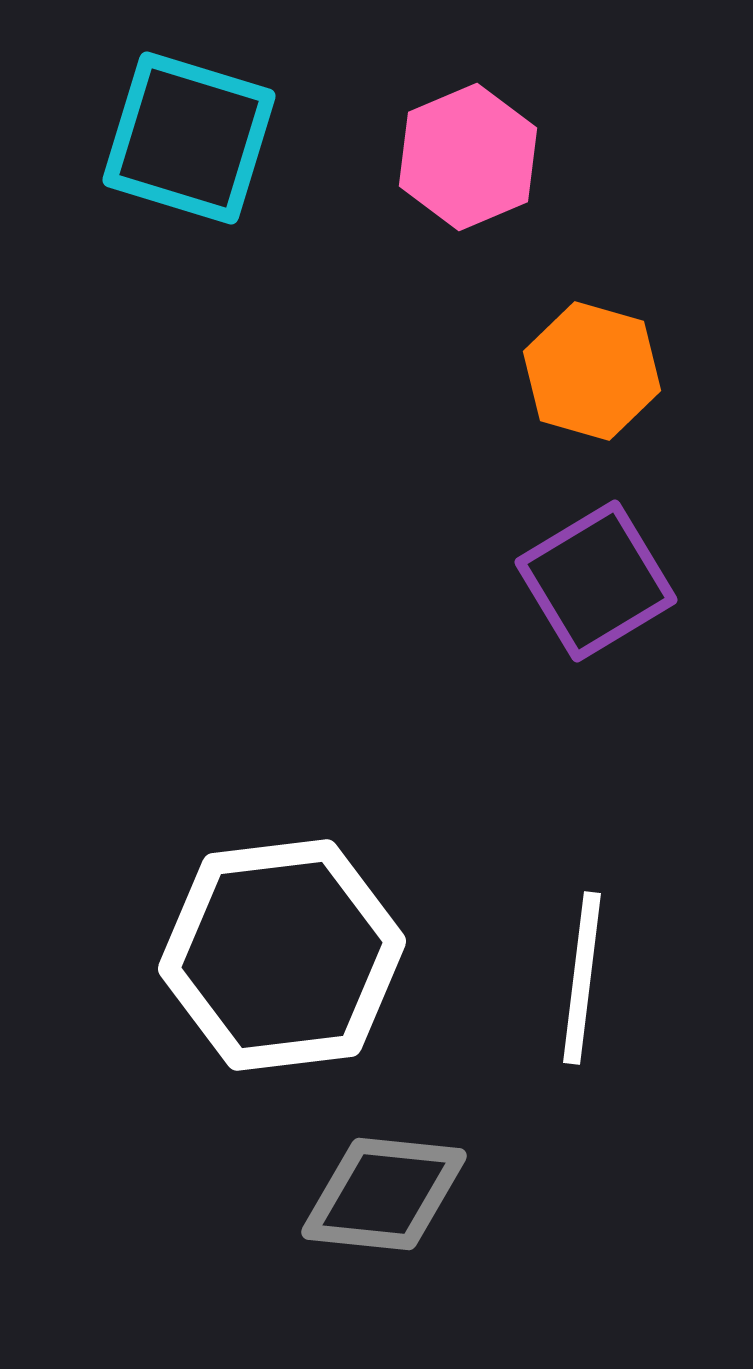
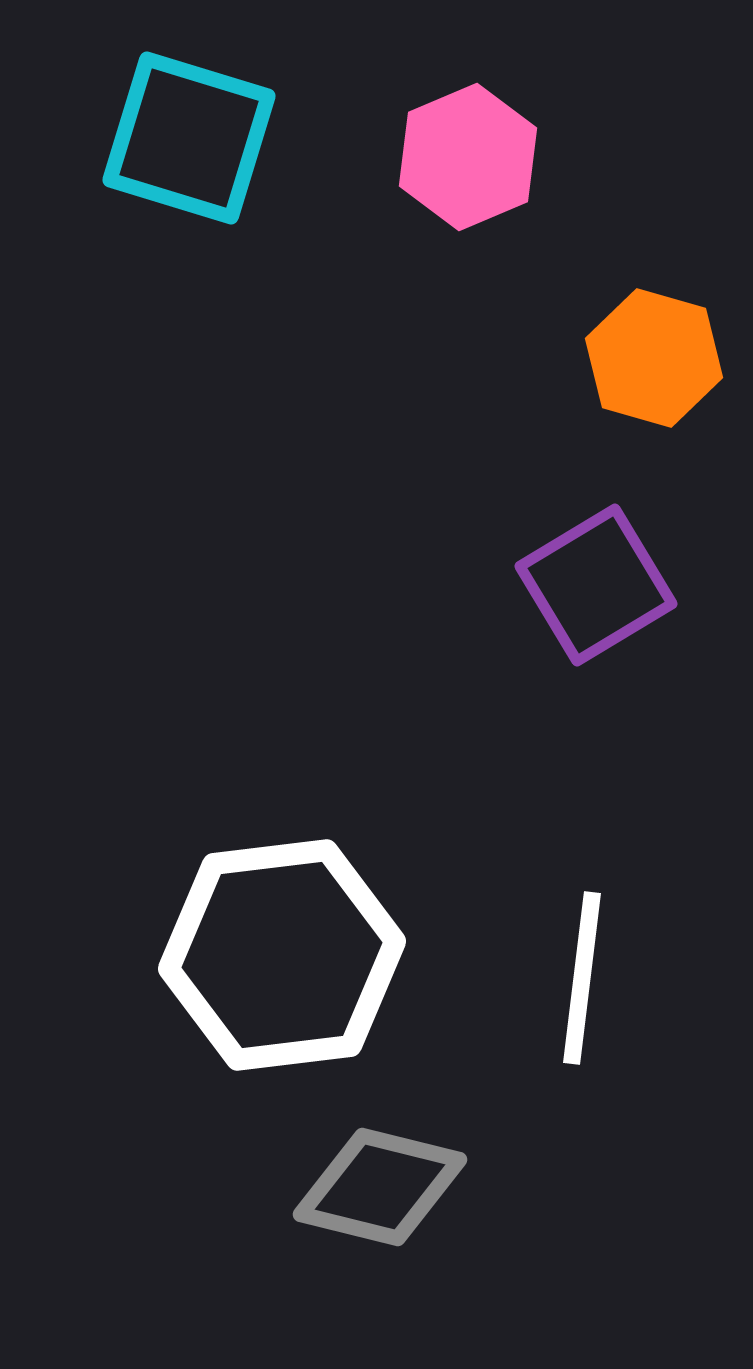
orange hexagon: moved 62 px right, 13 px up
purple square: moved 4 px down
gray diamond: moved 4 px left, 7 px up; rotated 8 degrees clockwise
